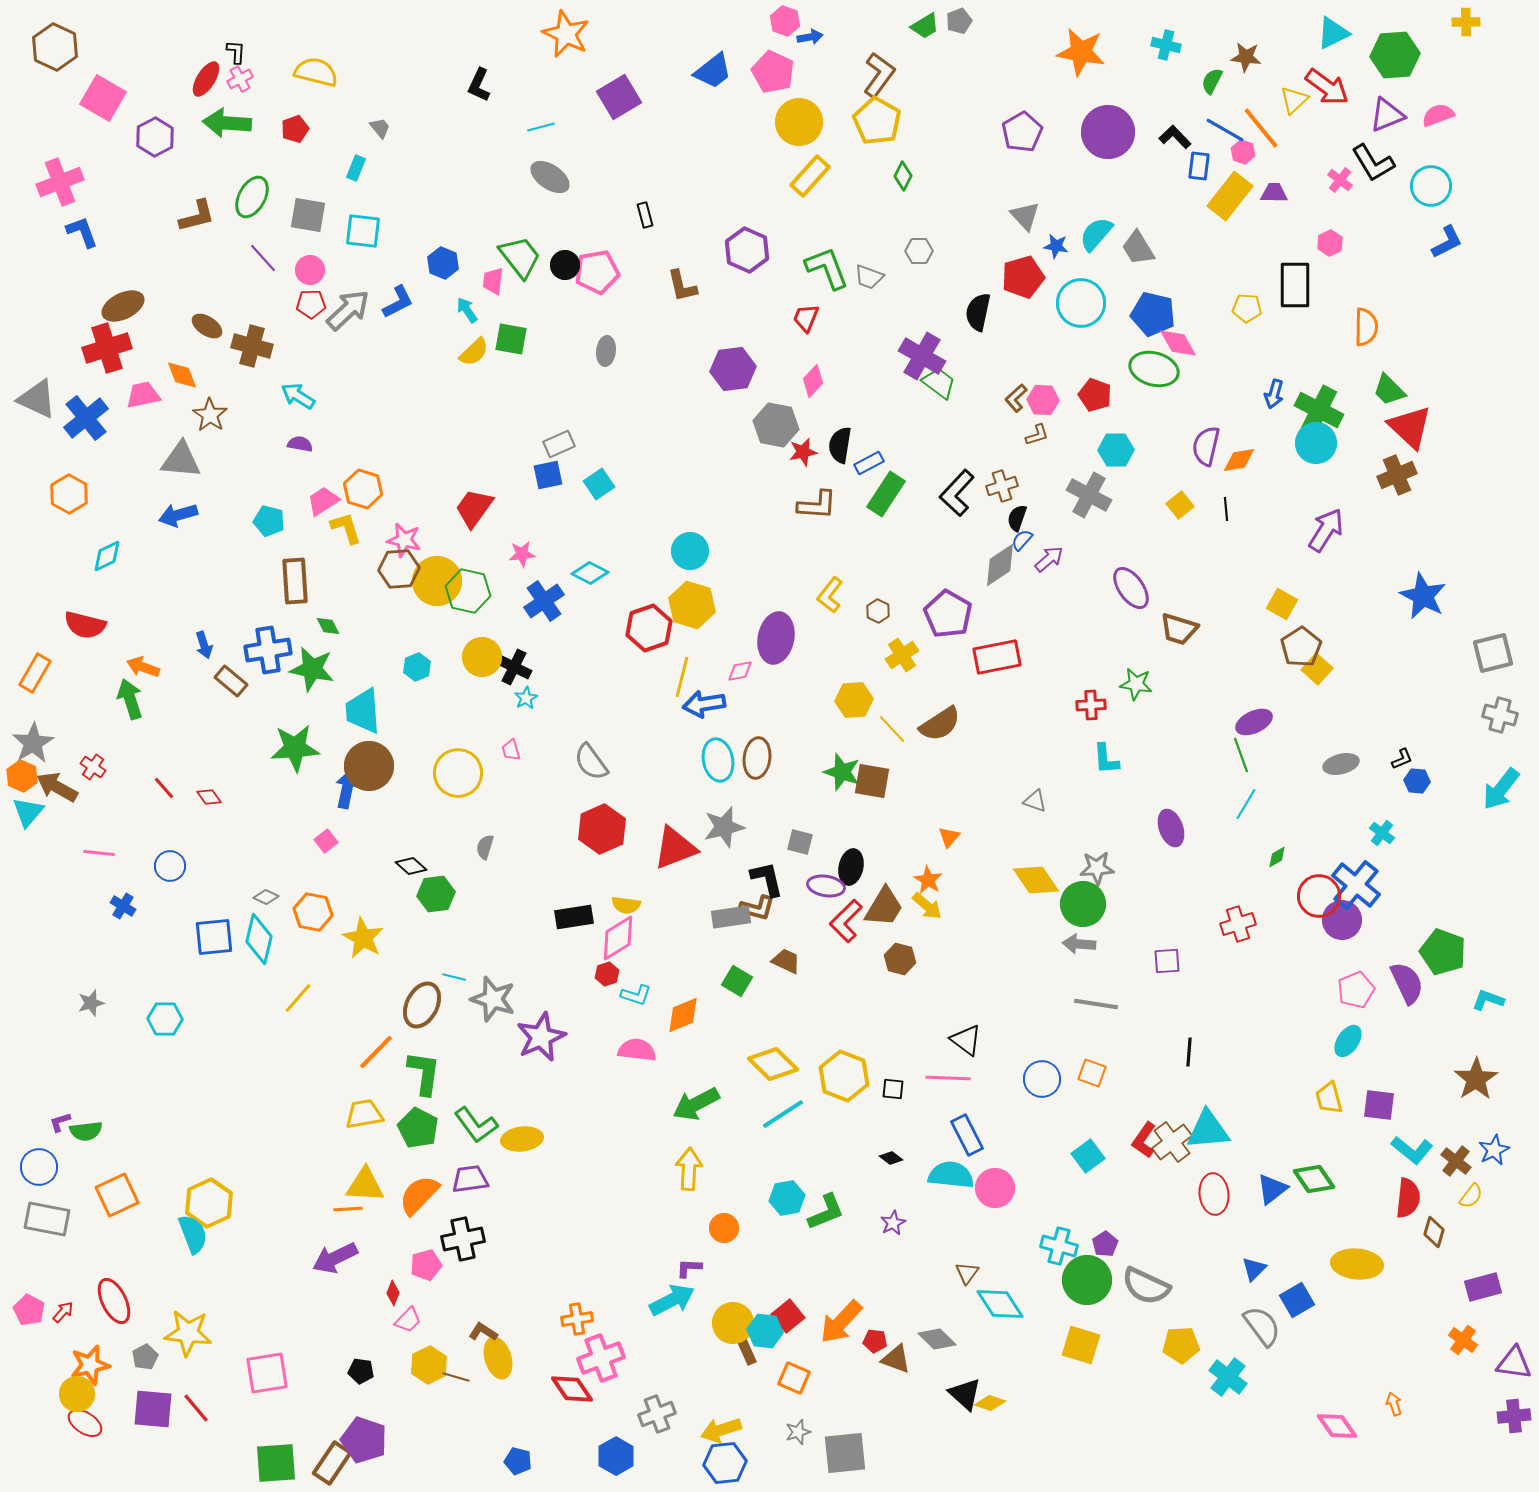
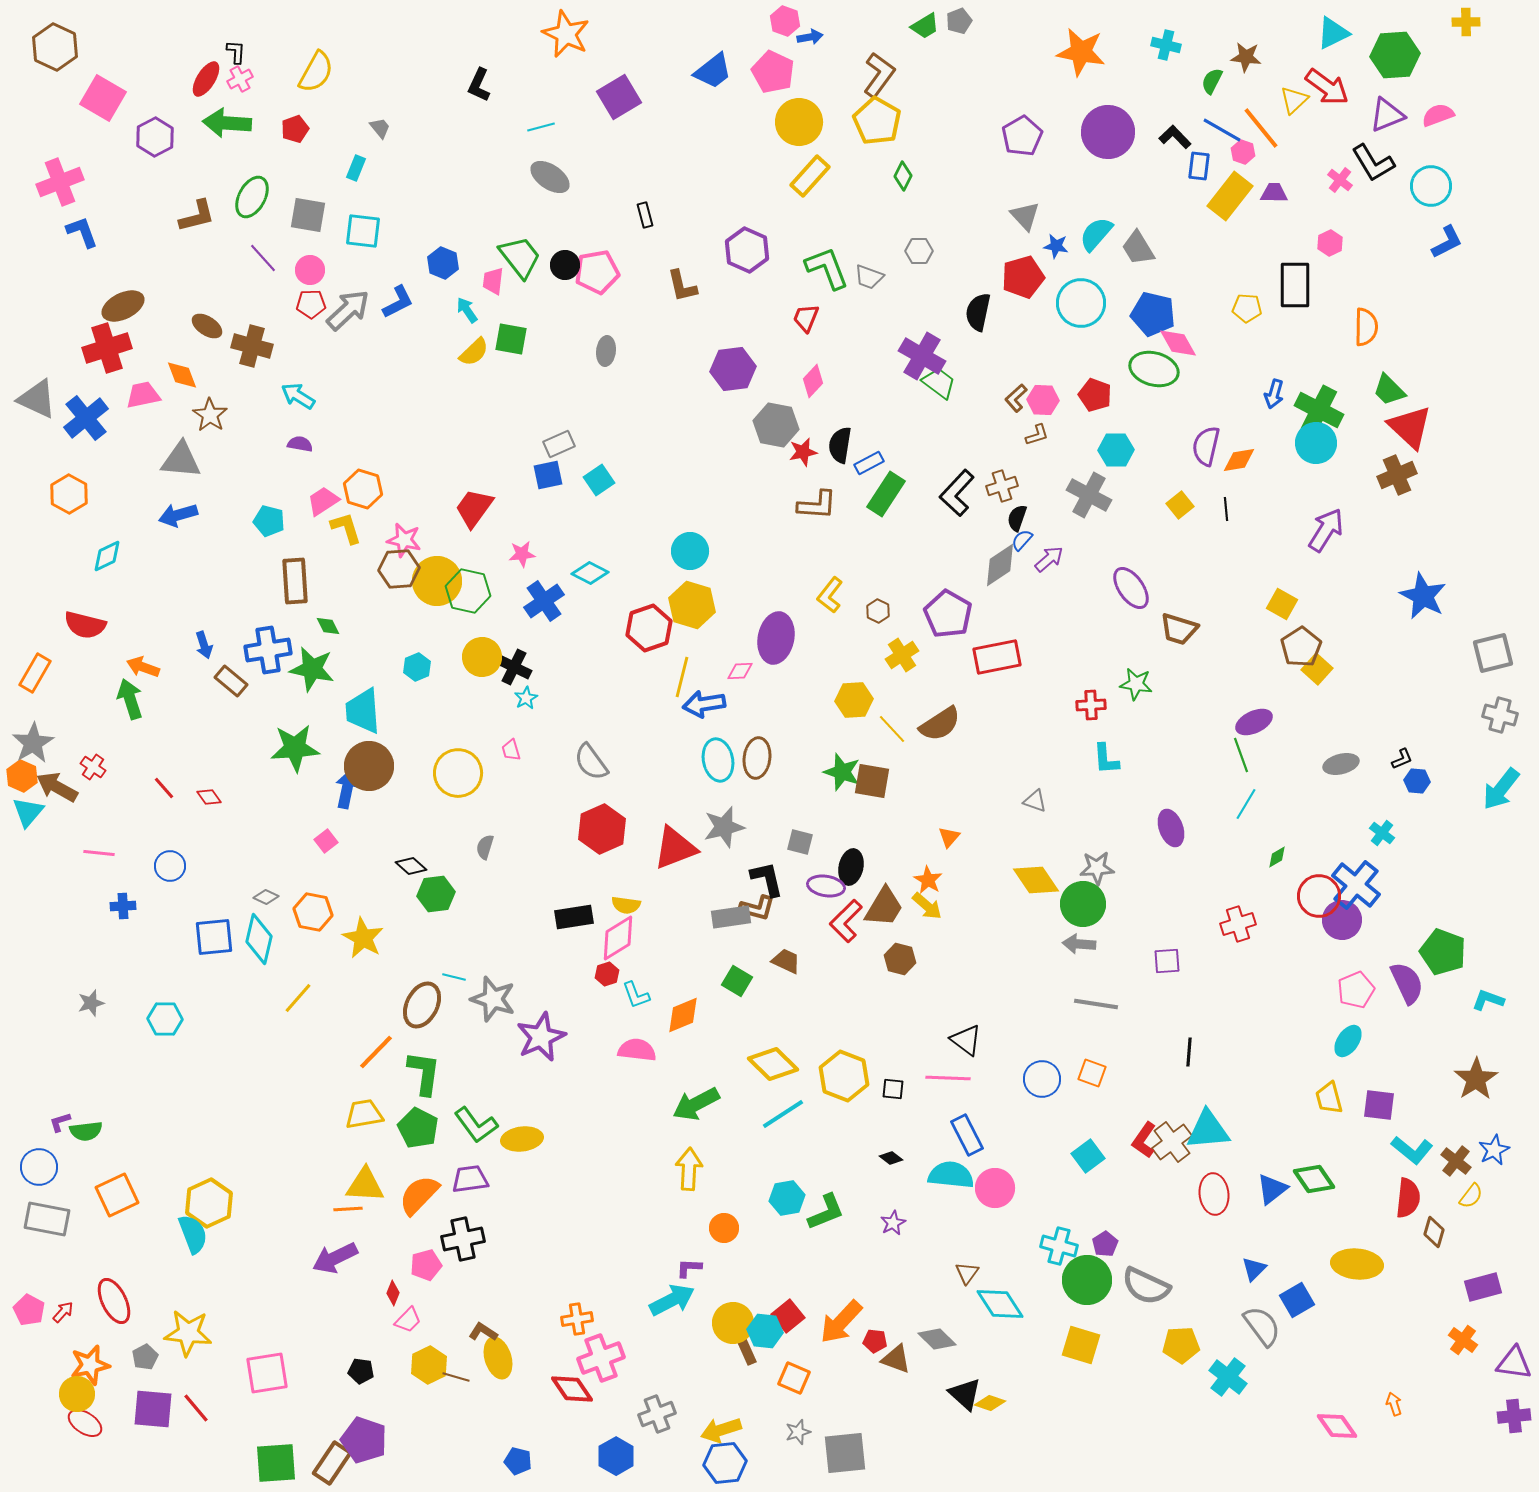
yellow semicircle at (316, 72): rotated 105 degrees clockwise
blue line at (1225, 130): moved 3 px left
purple pentagon at (1022, 132): moved 4 px down
cyan square at (599, 484): moved 4 px up
pink diamond at (740, 671): rotated 8 degrees clockwise
blue cross at (123, 906): rotated 35 degrees counterclockwise
cyan L-shape at (636, 995): rotated 52 degrees clockwise
